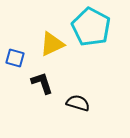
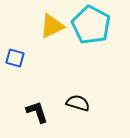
cyan pentagon: moved 2 px up
yellow triangle: moved 18 px up
black L-shape: moved 5 px left, 29 px down
